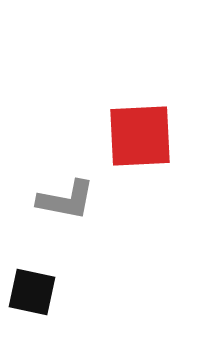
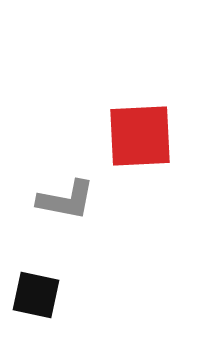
black square: moved 4 px right, 3 px down
